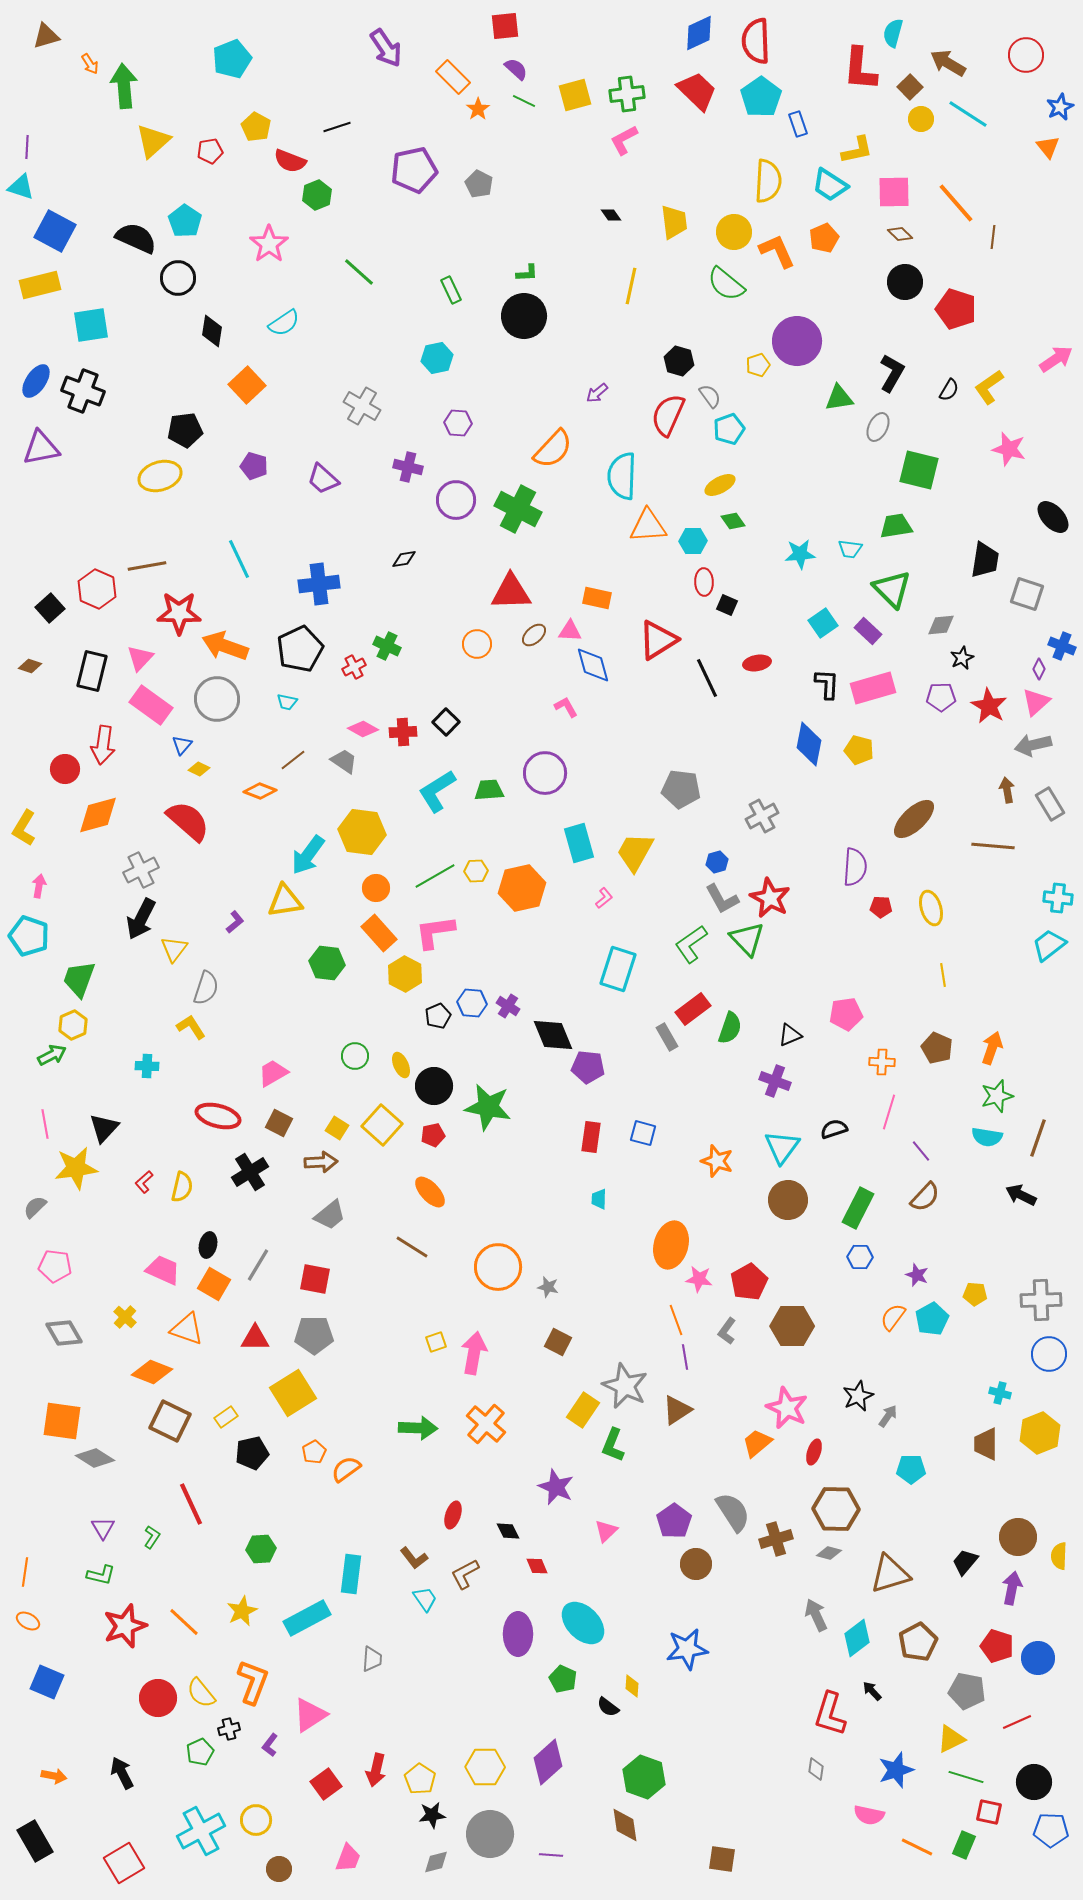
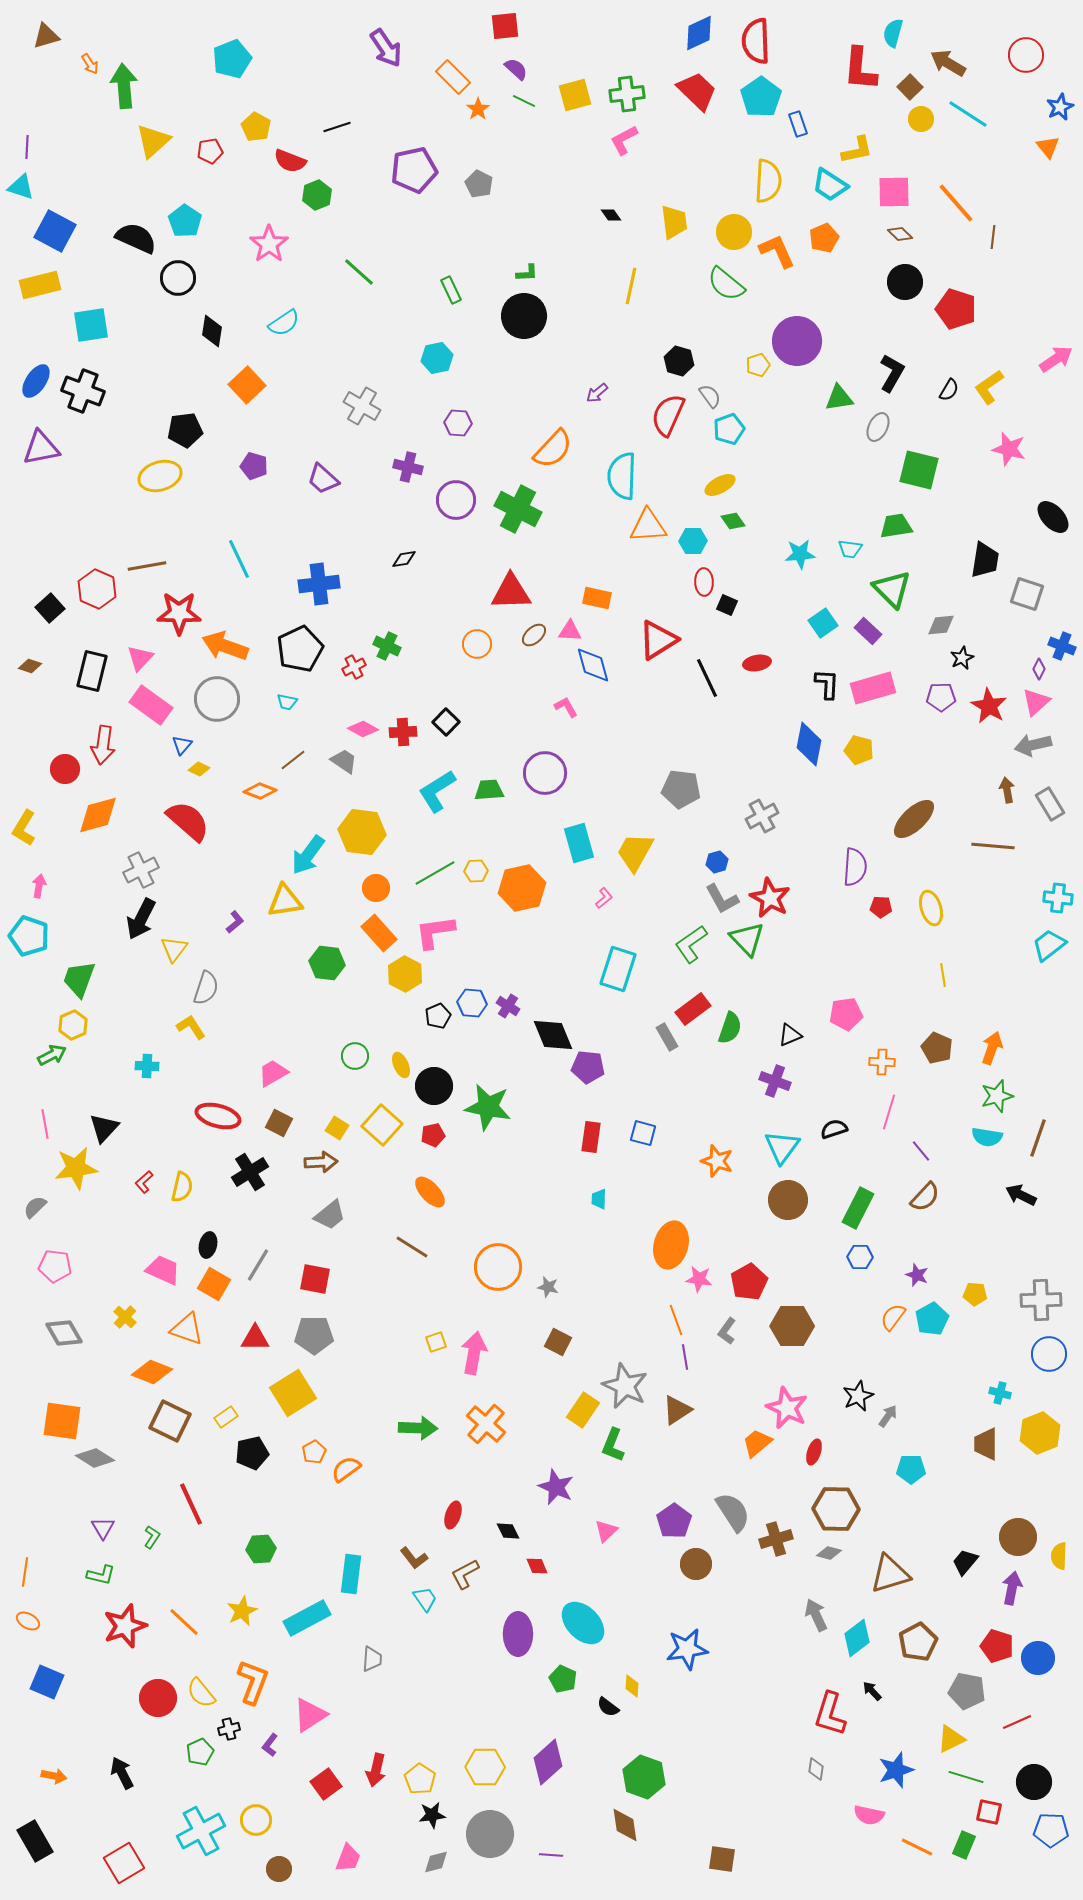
green line at (435, 876): moved 3 px up
